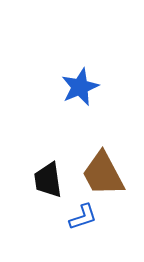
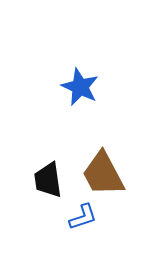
blue star: rotated 24 degrees counterclockwise
